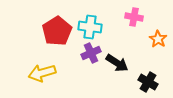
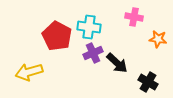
cyan cross: moved 1 px left
red pentagon: moved 5 px down; rotated 12 degrees counterclockwise
orange star: rotated 24 degrees counterclockwise
purple cross: moved 2 px right
black arrow: rotated 10 degrees clockwise
yellow arrow: moved 13 px left, 1 px up
